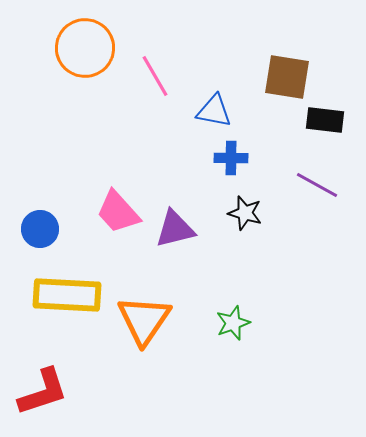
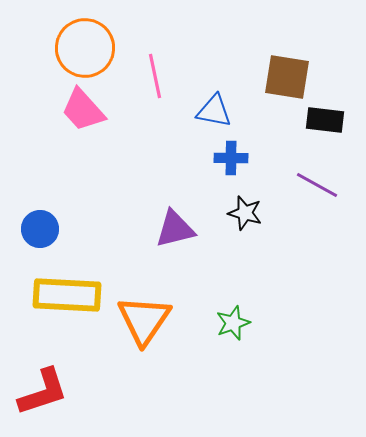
pink line: rotated 18 degrees clockwise
pink trapezoid: moved 35 px left, 102 px up
